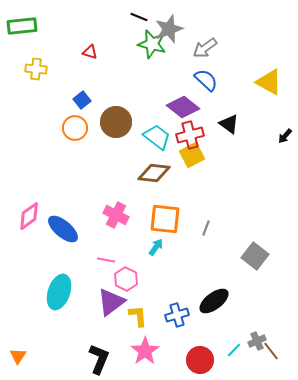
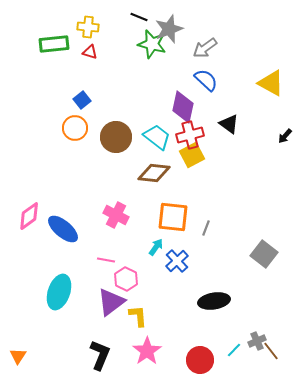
green rectangle: moved 32 px right, 18 px down
yellow cross: moved 52 px right, 42 px up
yellow triangle: moved 2 px right, 1 px down
purple diamond: rotated 64 degrees clockwise
brown circle: moved 15 px down
orange square: moved 8 px right, 2 px up
gray square: moved 9 px right, 2 px up
black ellipse: rotated 28 degrees clockwise
blue cross: moved 54 px up; rotated 25 degrees counterclockwise
pink star: moved 2 px right
black L-shape: moved 1 px right, 4 px up
